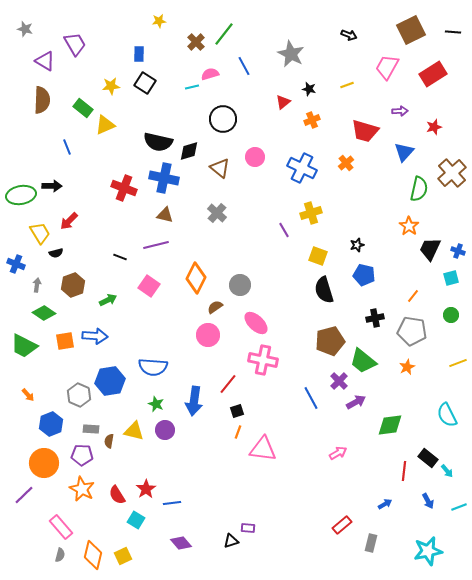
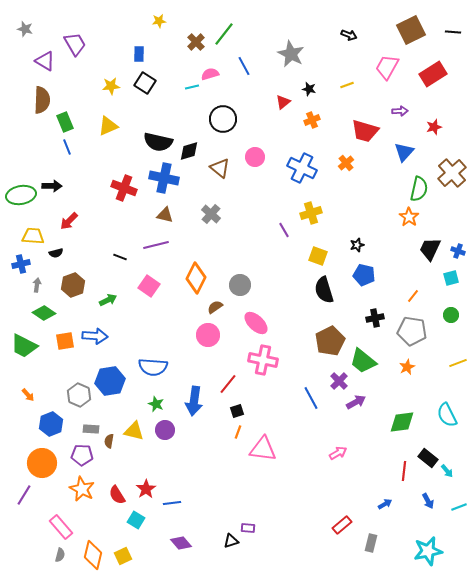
green rectangle at (83, 108): moved 18 px left, 14 px down; rotated 30 degrees clockwise
yellow triangle at (105, 125): moved 3 px right, 1 px down
gray cross at (217, 213): moved 6 px left, 1 px down
orange star at (409, 226): moved 9 px up
yellow trapezoid at (40, 233): moved 7 px left, 3 px down; rotated 55 degrees counterclockwise
blue cross at (16, 264): moved 5 px right; rotated 36 degrees counterclockwise
brown pentagon at (330, 341): rotated 12 degrees counterclockwise
green diamond at (390, 425): moved 12 px right, 3 px up
orange circle at (44, 463): moved 2 px left
purple line at (24, 495): rotated 15 degrees counterclockwise
